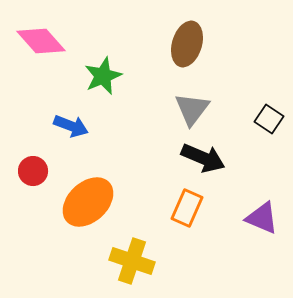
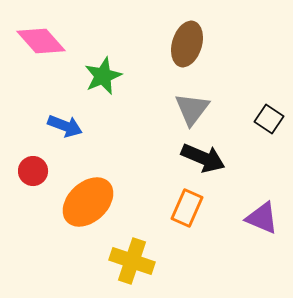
blue arrow: moved 6 px left
